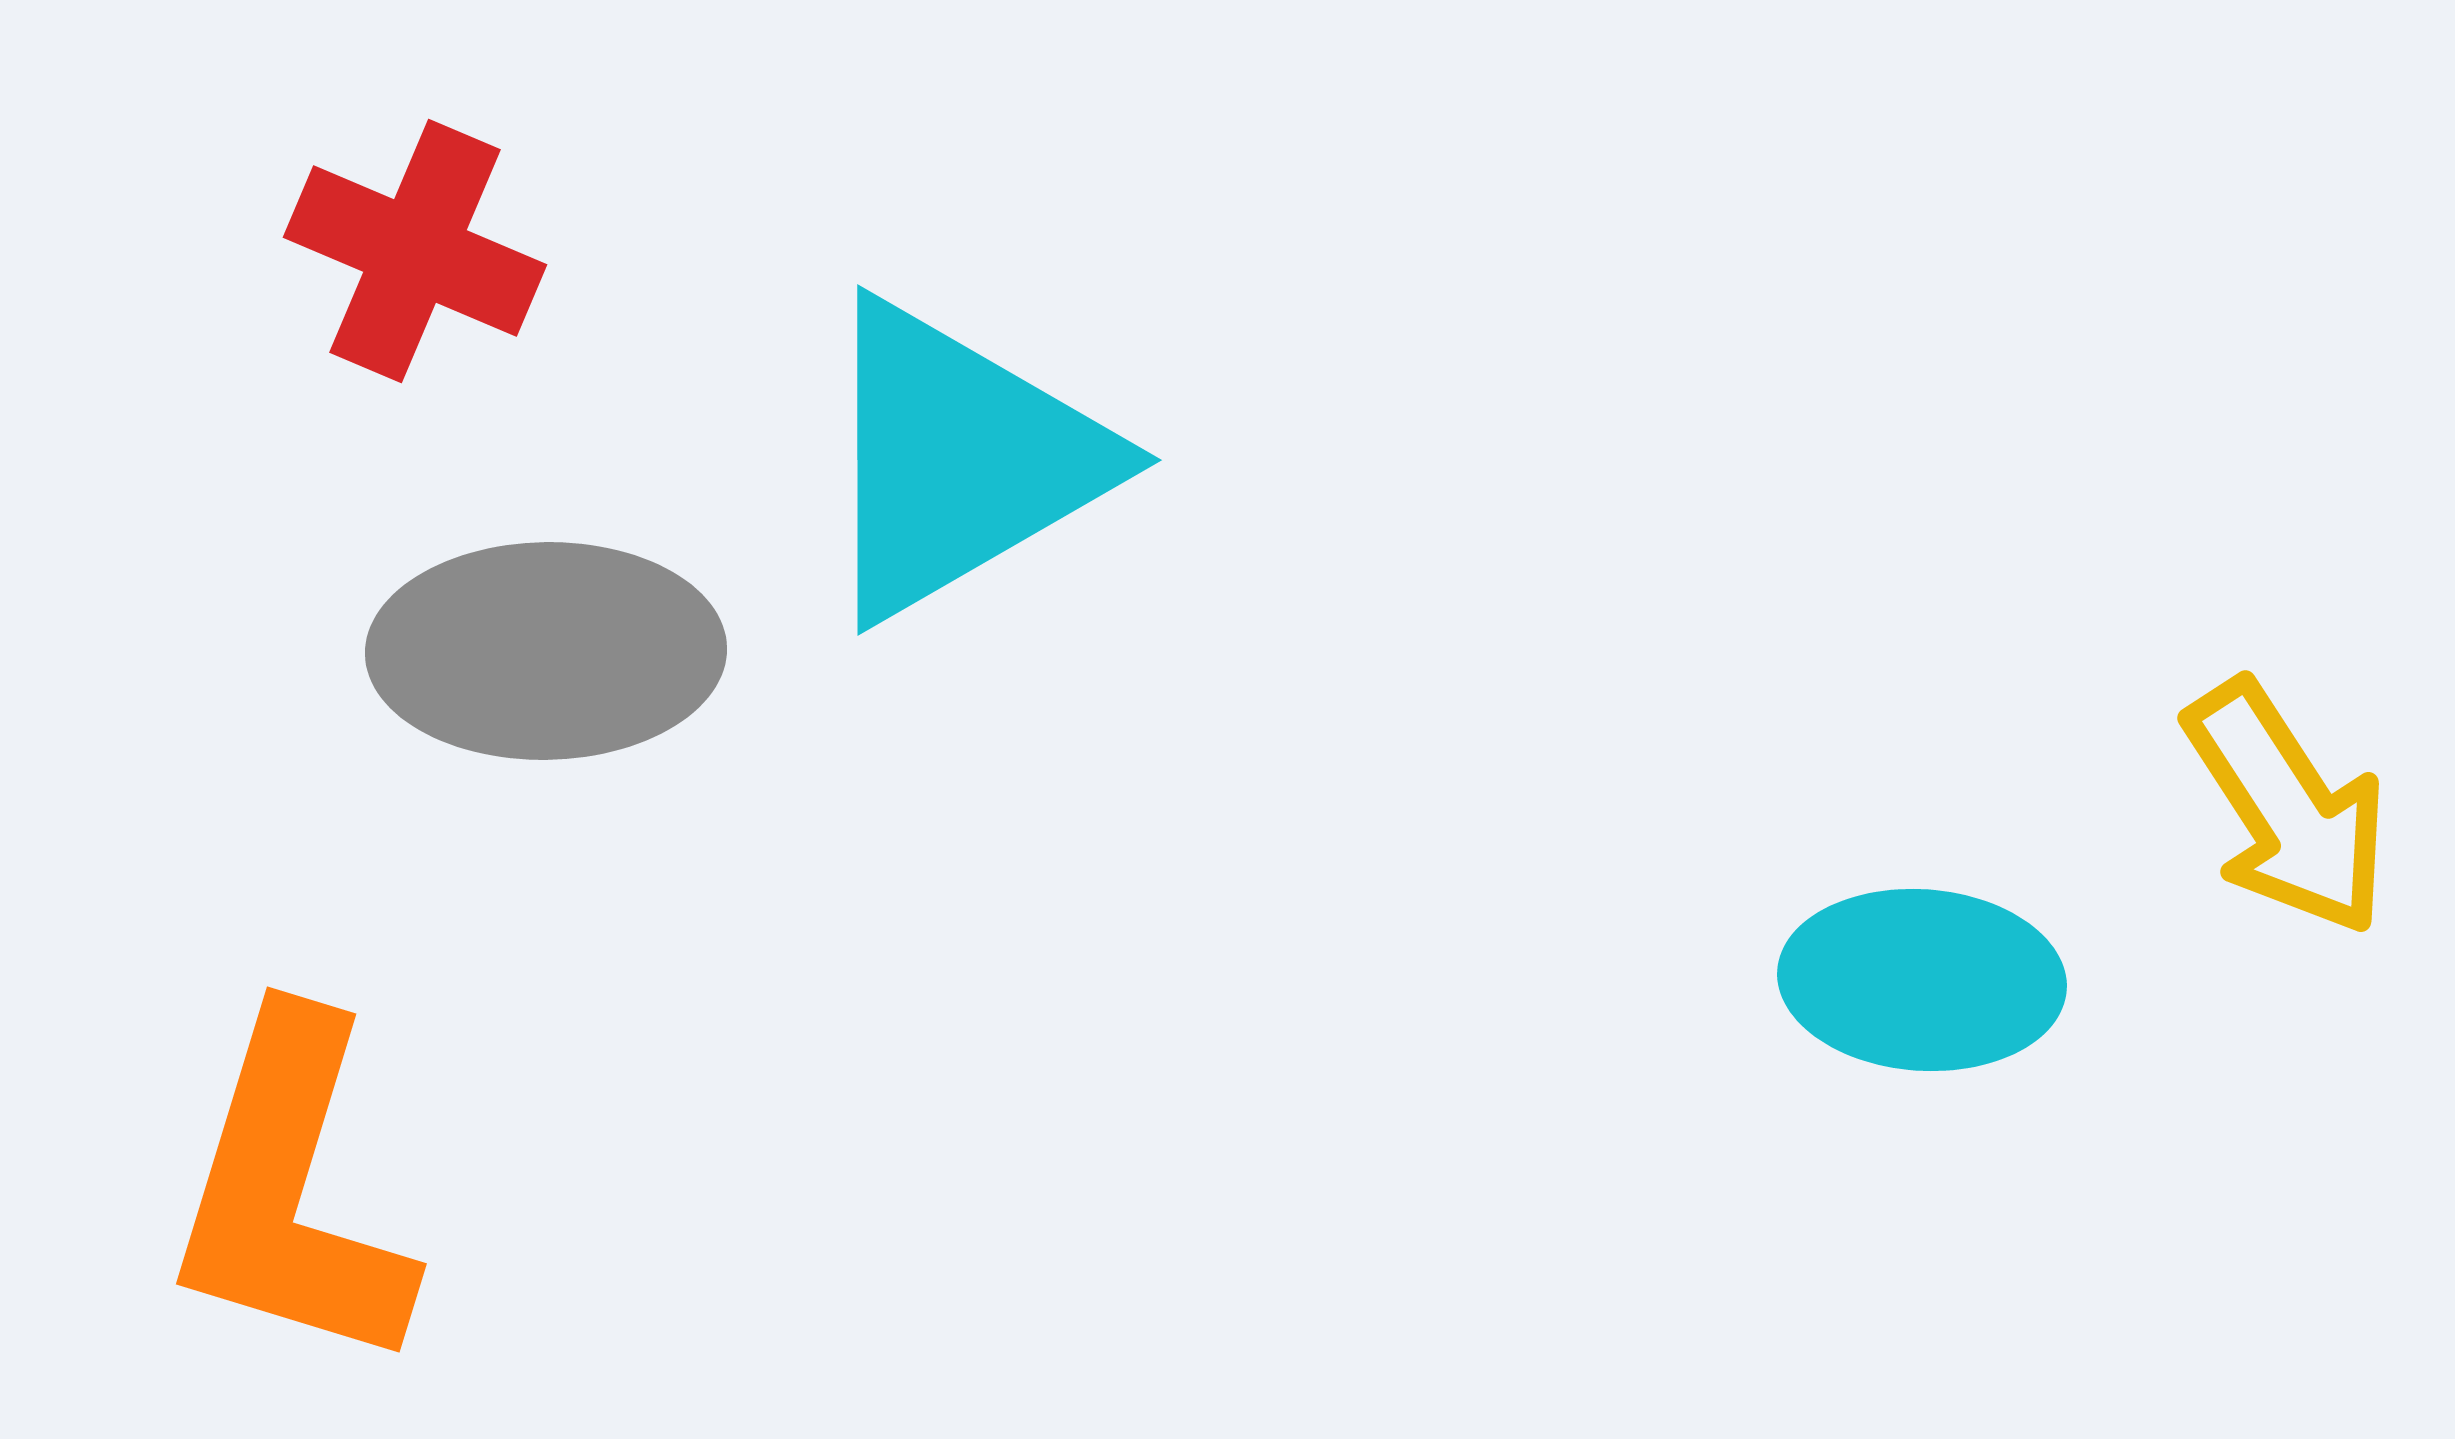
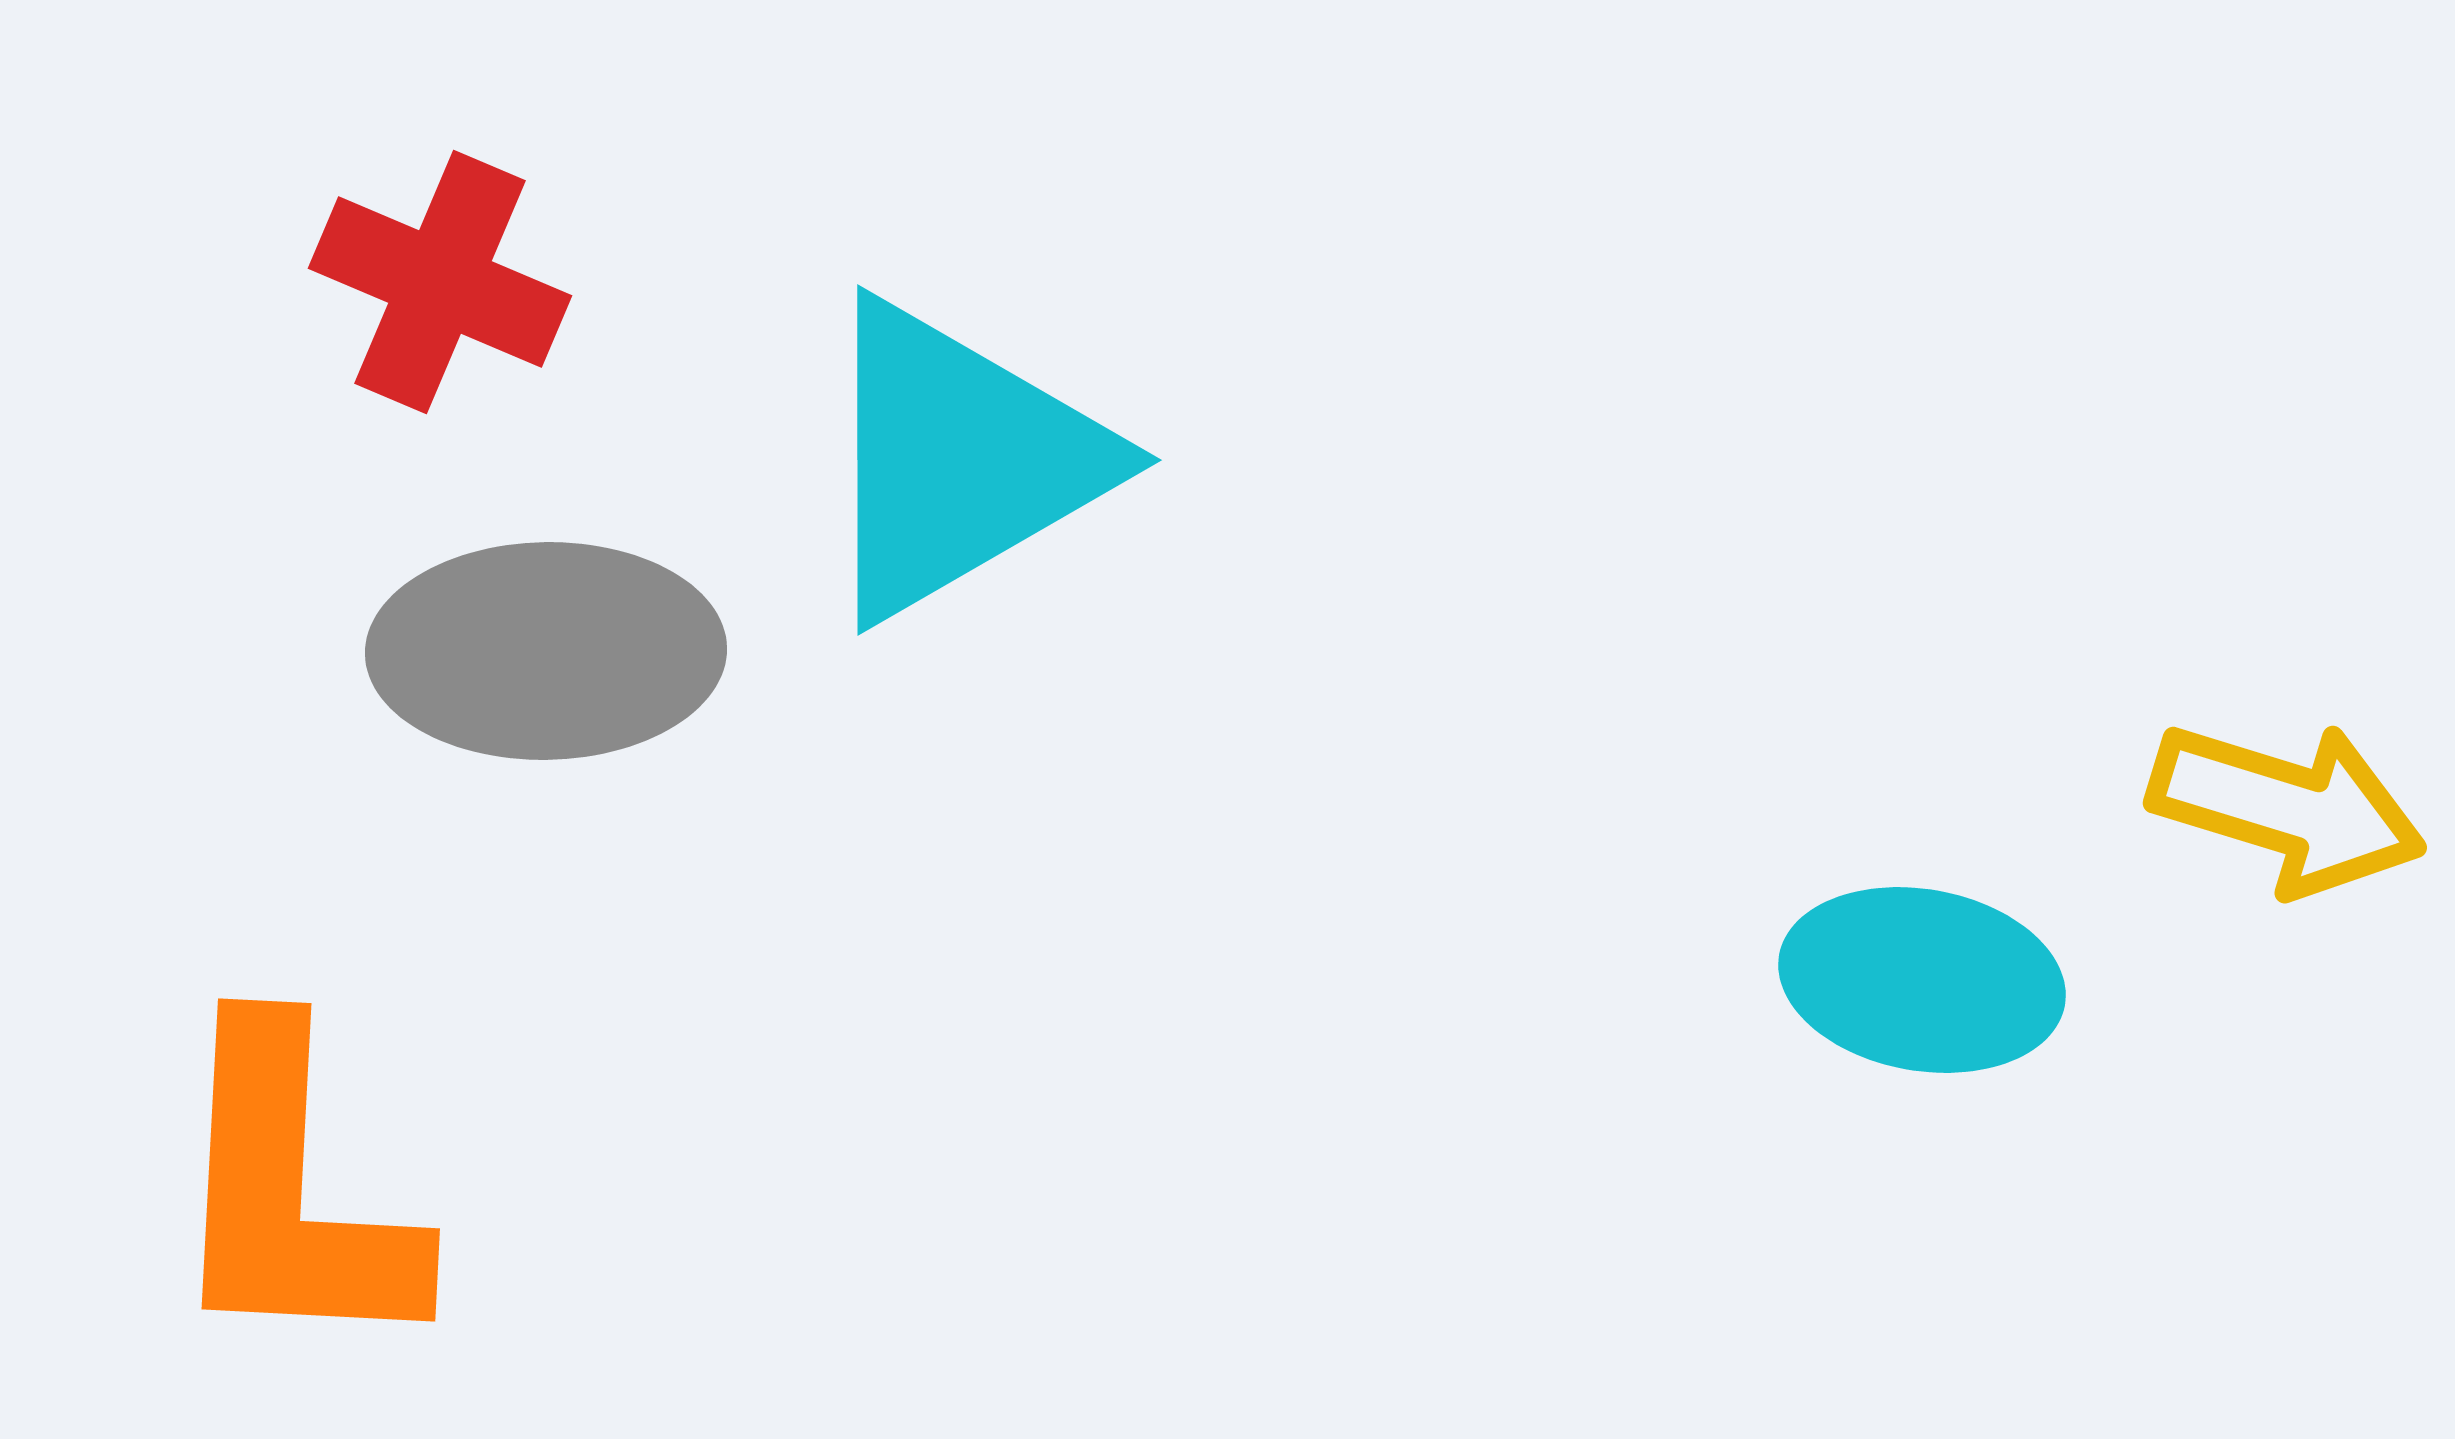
red cross: moved 25 px right, 31 px down
yellow arrow: rotated 40 degrees counterclockwise
cyan ellipse: rotated 6 degrees clockwise
orange L-shape: rotated 14 degrees counterclockwise
